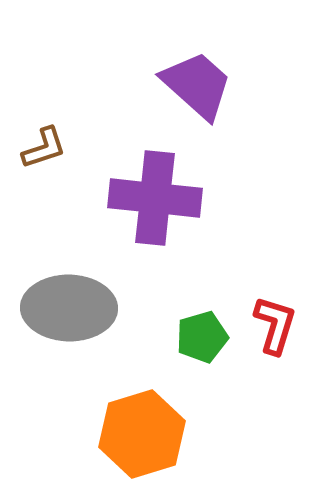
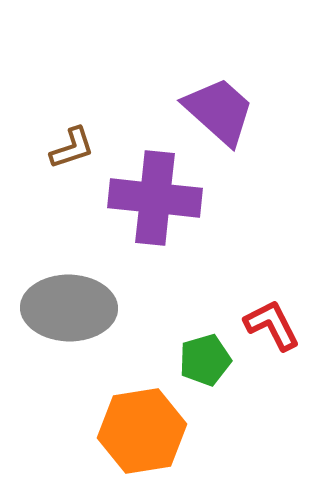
purple trapezoid: moved 22 px right, 26 px down
brown L-shape: moved 28 px right
red L-shape: moved 3 px left; rotated 44 degrees counterclockwise
green pentagon: moved 3 px right, 23 px down
orange hexagon: moved 3 px up; rotated 8 degrees clockwise
